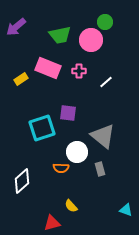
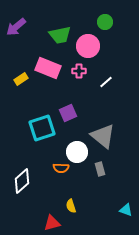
pink circle: moved 3 px left, 6 px down
purple square: rotated 30 degrees counterclockwise
yellow semicircle: rotated 24 degrees clockwise
